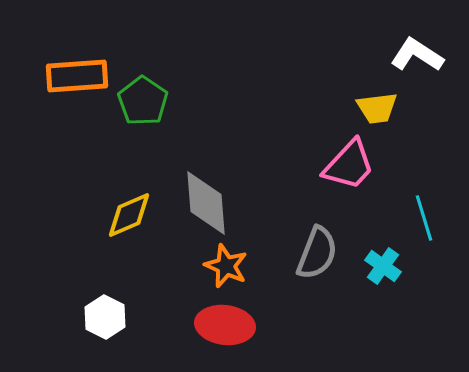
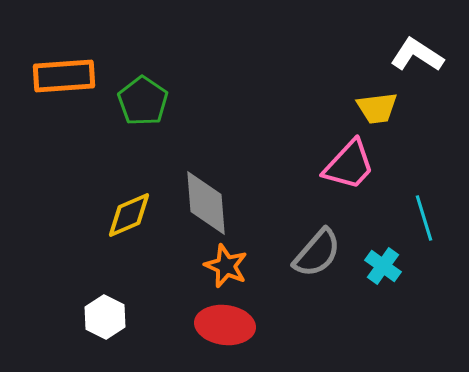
orange rectangle: moved 13 px left
gray semicircle: rotated 20 degrees clockwise
